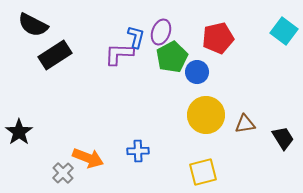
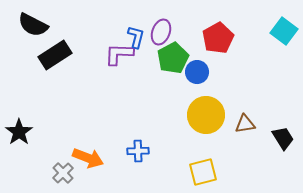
red pentagon: rotated 16 degrees counterclockwise
green pentagon: moved 1 px right, 1 px down
